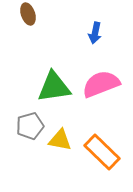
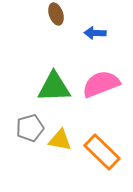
brown ellipse: moved 28 px right
blue arrow: rotated 80 degrees clockwise
green triangle: rotated 6 degrees clockwise
gray pentagon: moved 2 px down
